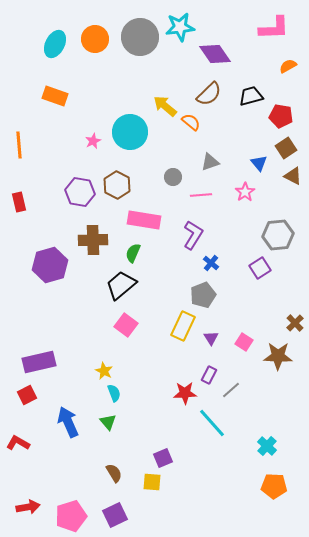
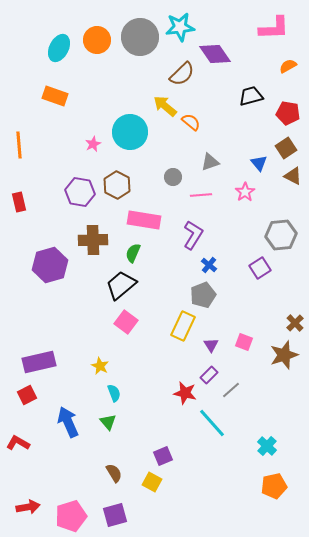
orange circle at (95, 39): moved 2 px right, 1 px down
cyan ellipse at (55, 44): moved 4 px right, 4 px down
brown semicircle at (209, 94): moved 27 px left, 20 px up
red pentagon at (281, 116): moved 7 px right, 3 px up
pink star at (93, 141): moved 3 px down
gray hexagon at (278, 235): moved 3 px right
blue cross at (211, 263): moved 2 px left, 2 px down
pink square at (126, 325): moved 3 px up
purple triangle at (211, 338): moved 7 px down
pink square at (244, 342): rotated 12 degrees counterclockwise
brown star at (278, 356): moved 6 px right, 1 px up; rotated 20 degrees counterclockwise
yellow star at (104, 371): moved 4 px left, 5 px up
purple rectangle at (209, 375): rotated 18 degrees clockwise
red star at (185, 393): rotated 15 degrees clockwise
purple square at (163, 458): moved 2 px up
yellow square at (152, 482): rotated 24 degrees clockwise
orange pentagon at (274, 486): rotated 15 degrees counterclockwise
purple square at (115, 515): rotated 10 degrees clockwise
